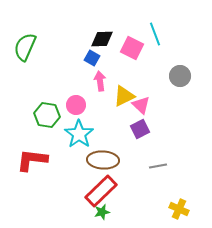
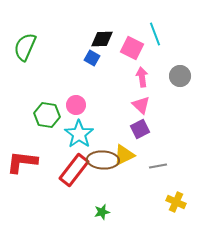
pink arrow: moved 42 px right, 4 px up
yellow triangle: moved 59 px down
red L-shape: moved 10 px left, 2 px down
red rectangle: moved 27 px left, 21 px up; rotated 8 degrees counterclockwise
yellow cross: moved 3 px left, 7 px up
